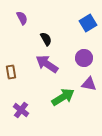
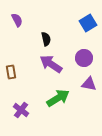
purple semicircle: moved 5 px left, 2 px down
black semicircle: rotated 16 degrees clockwise
purple arrow: moved 4 px right
green arrow: moved 5 px left, 1 px down
